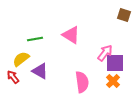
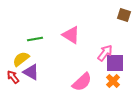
purple triangle: moved 9 px left, 1 px down
pink semicircle: rotated 55 degrees clockwise
